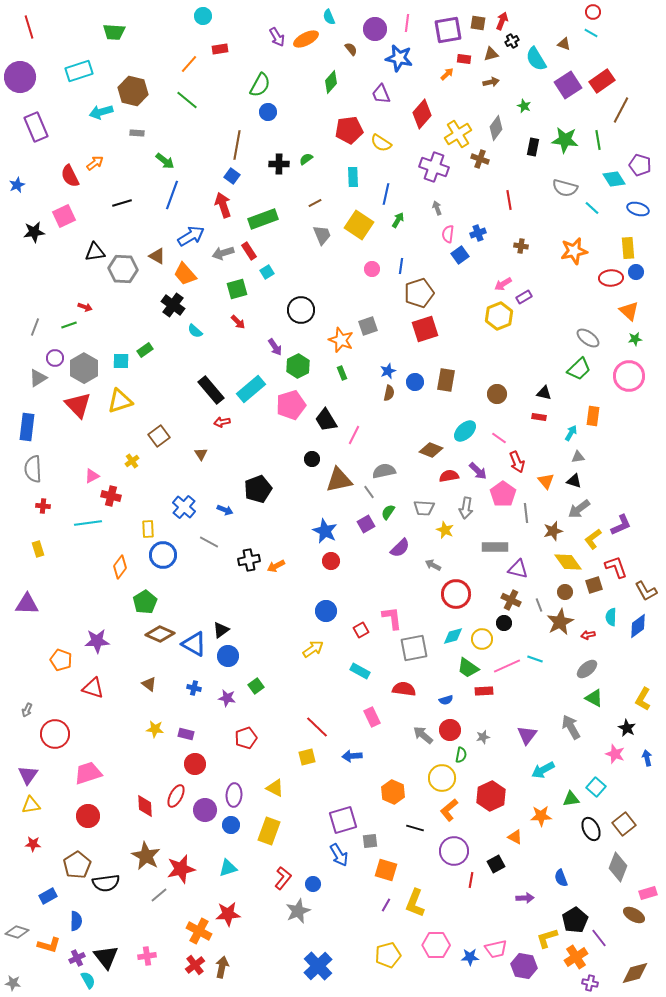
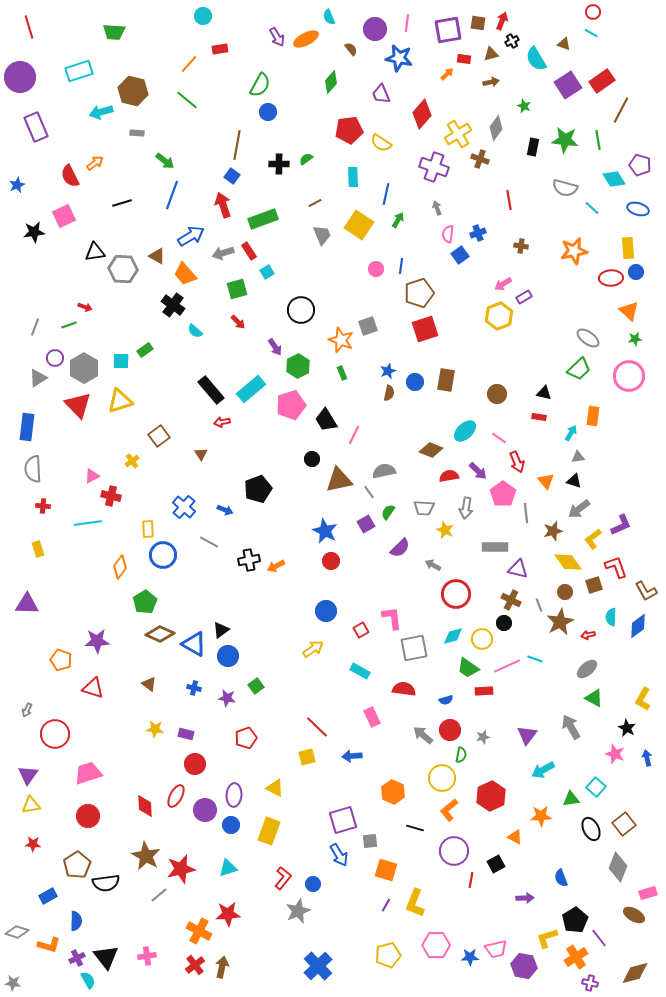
pink circle at (372, 269): moved 4 px right
